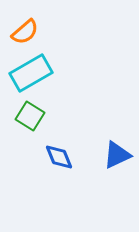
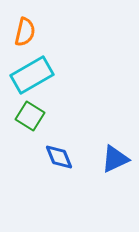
orange semicircle: rotated 36 degrees counterclockwise
cyan rectangle: moved 1 px right, 2 px down
blue triangle: moved 2 px left, 4 px down
